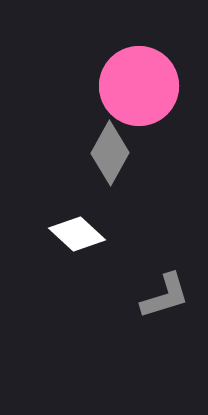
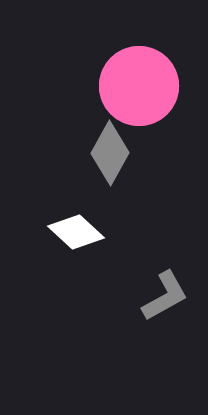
white diamond: moved 1 px left, 2 px up
gray L-shape: rotated 12 degrees counterclockwise
